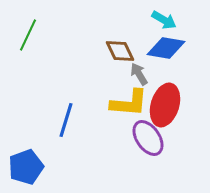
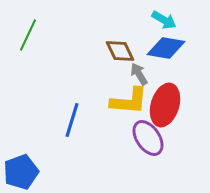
yellow L-shape: moved 2 px up
blue line: moved 6 px right
blue pentagon: moved 5 px left, 5 px down
